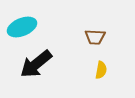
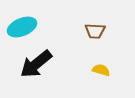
brown trapezoid: moved 6 px up
yellow semicircle: rotated 84 degrees counterclockwise
